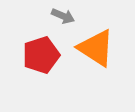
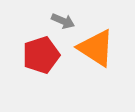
gray arrow: moved 5 px down
